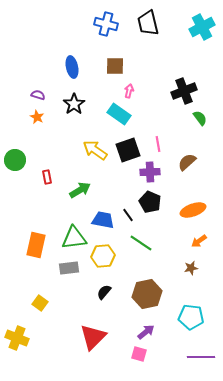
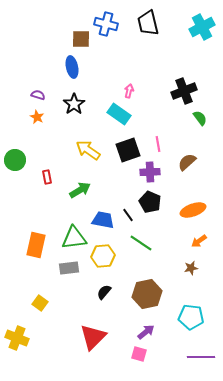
brown square: moved 34 px left, 27 px up
yellow arrow: moved 7 px left
